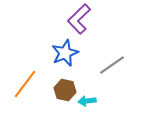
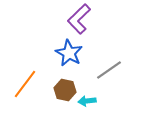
blue star: moved 4 px right; rotated 20 degrees counterclockwise
gray line: moved 3 px left, 5 px down
